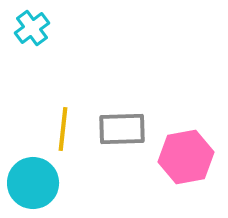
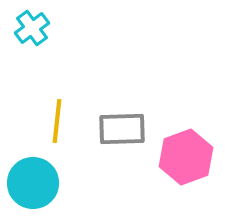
yellow line: moved 6 px left, 8 px up
pink hexagon: rotated 10 degrees counterclockwise
